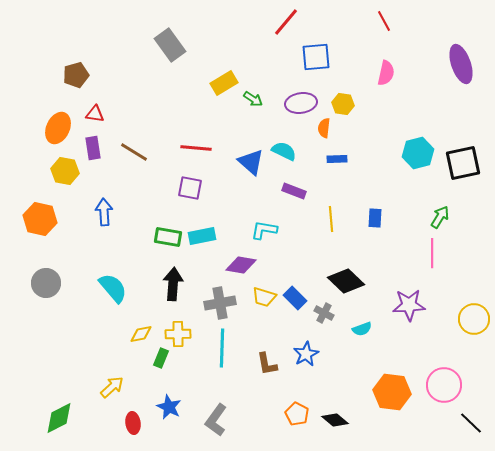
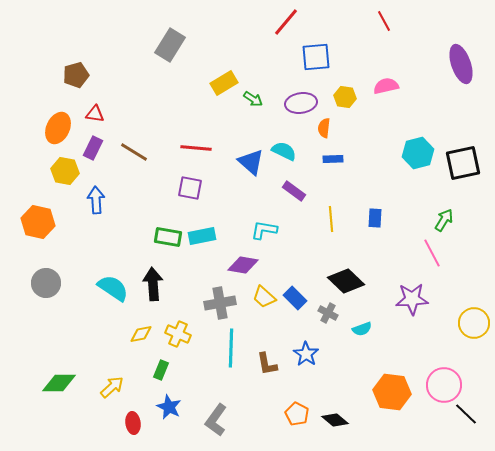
gray rectangle at (170, 45): rotated 68 degrees clockwise
pink semicircle at (386, 73): moved 13 px down; rotated 115 degrees counterclockwise
yellow hexagon at (343, 104): moved 2 px right, 7 px up
purple rectangle at (93, 148): rotated 35 degrees clockwise
blue rectangle at (337, 159): moved 4 px left
purple rectangle at (294, 191): rotated 15 degrees clockwise
blue arrow at (104, 212): moved 8 px left, 12 px up
green arrow at (440, 217): moved 4 px right, 3 px down
orange hexagon at (40, 219): moved 2 px left, 3 px down
pink line at (432, 253): rotated 28 degrees counterclockwise
purple diamond at (241, 265): moved 2 px right
black arrow at (173, 284): moved 20 px left; rotated 8 degrees counterclockwise
cyan semicircle at (113, 288): rotated 16 degrees counterclockwise
yellow trapezoid at (264, 297): rotated 25 degrees clockwise
purple star at (409, 305): moved 3 px right, 6 px up
gray cross at (324, 313): moved 4 px right
yellow circle at (474, 319): moved 4 px down
yellow cross at (178, 334): rotated 25 degrees clockwise
cyan line at (222, 348): moved 9 px right
blue star at (306, 354): rotated 10 degrees counterclockwise
green rectangle at (161, 358): moved 12 px down
green diamond at (59, 418): moved 35 px up; rotated 28 degrees clockwise
black line at (471, 423): moved 5 px left, 9 px up
